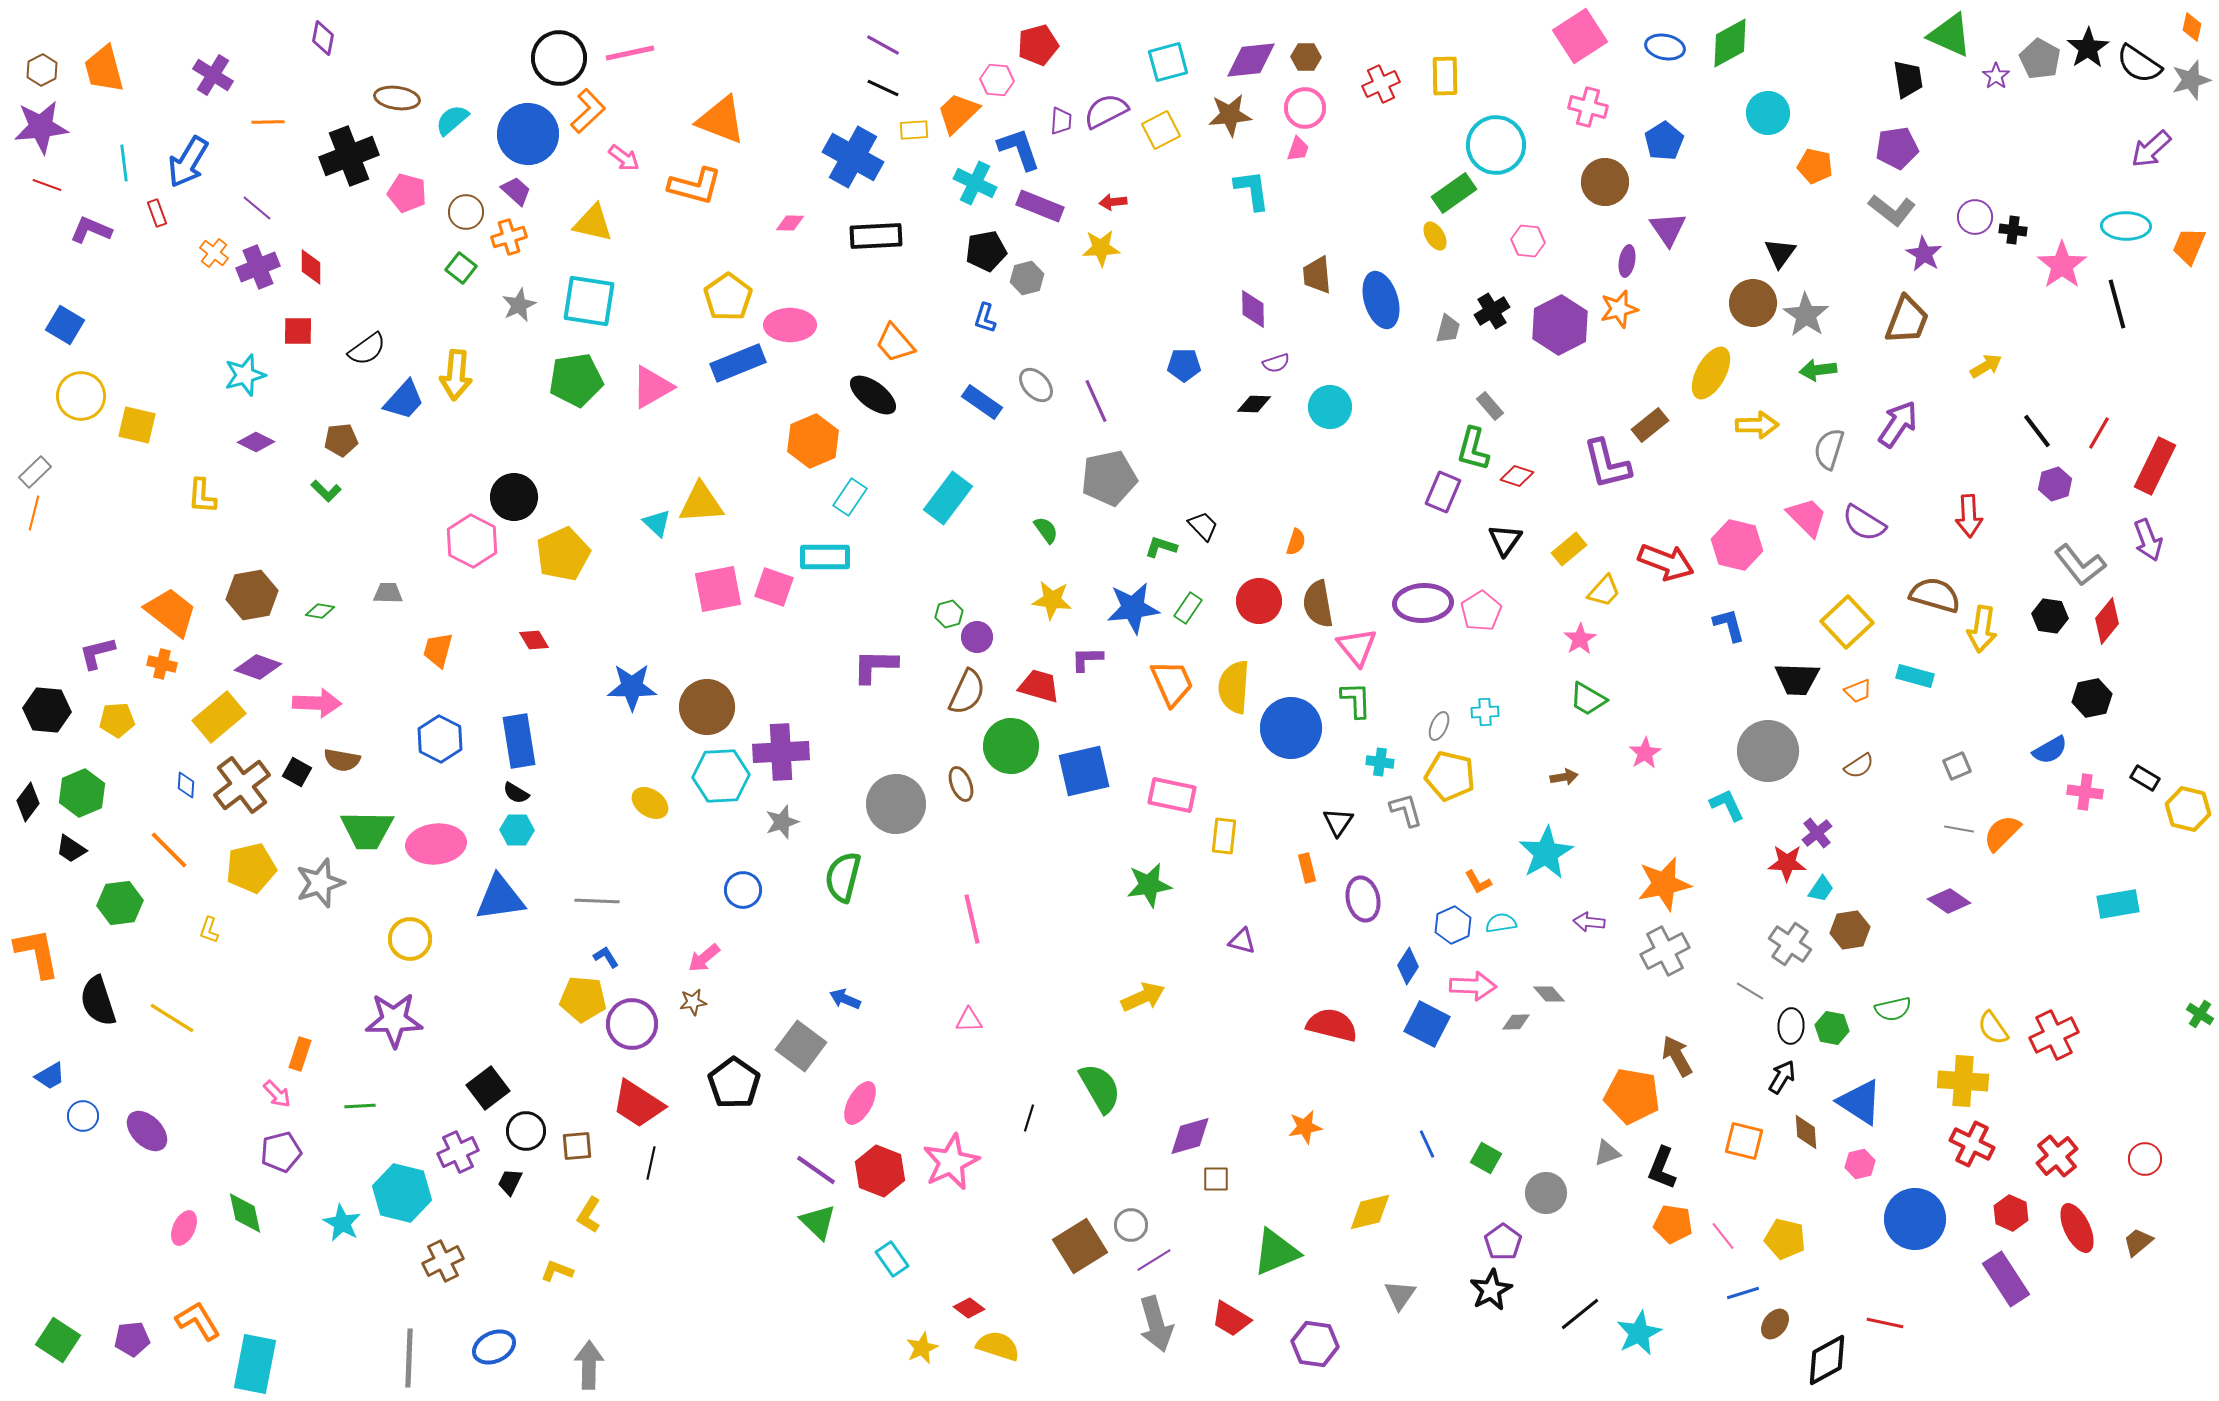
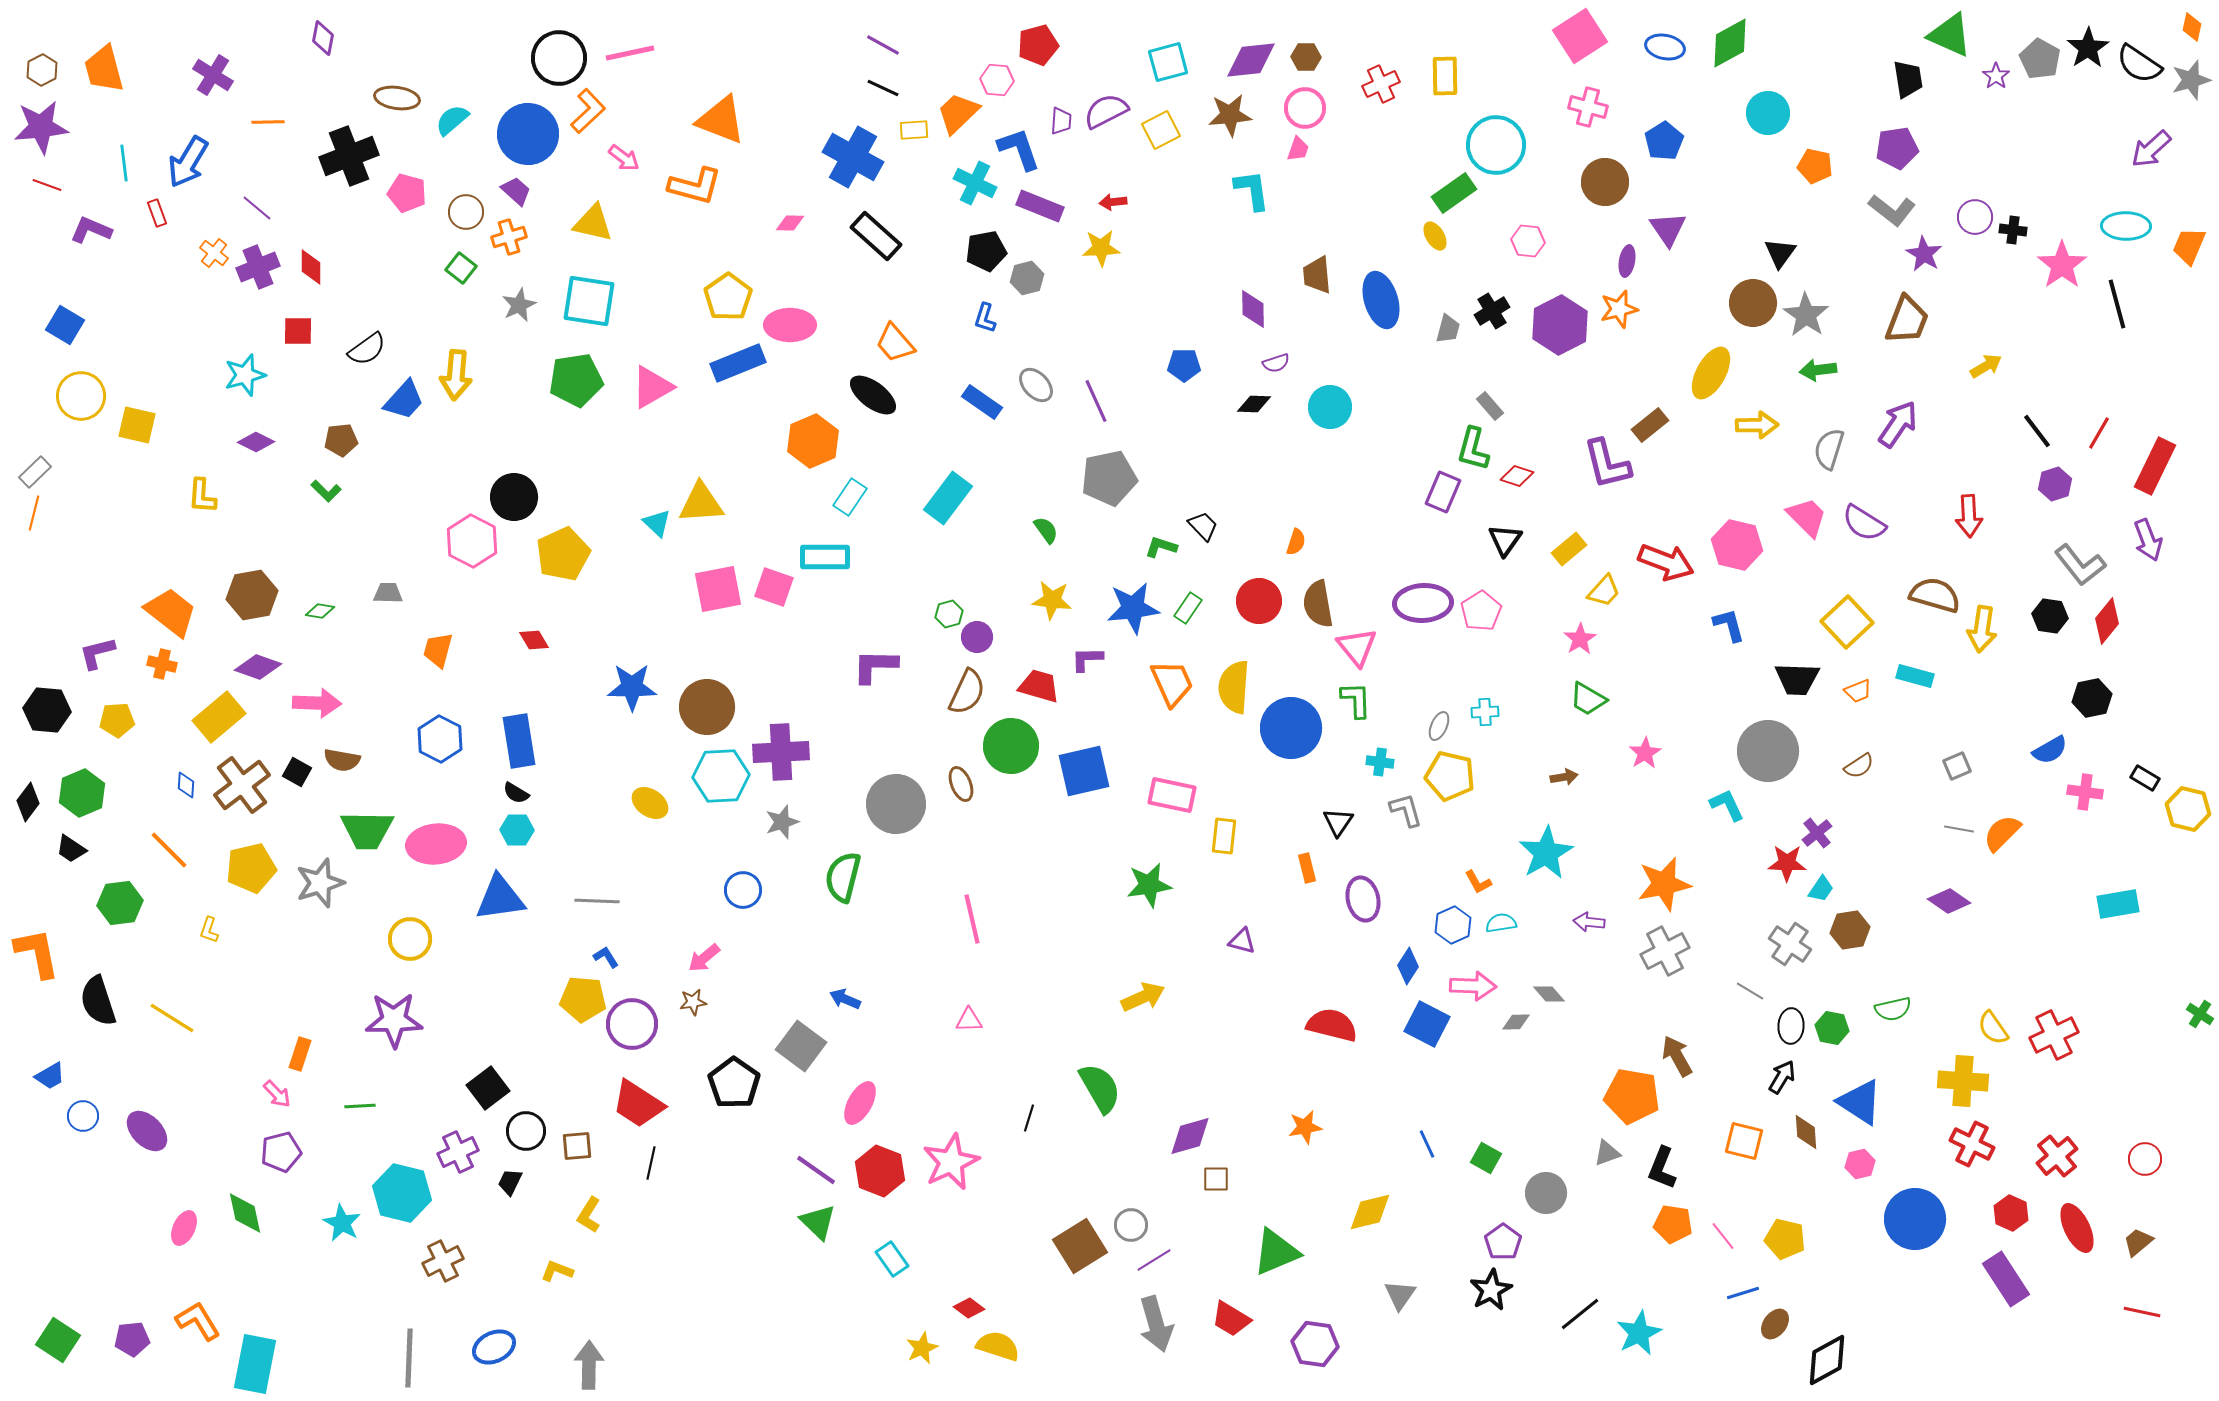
black rectangle at (876, 236): rotated 45 degrees clockwise
red line at (1885, 1323): moved 257 px right, 11 px up
